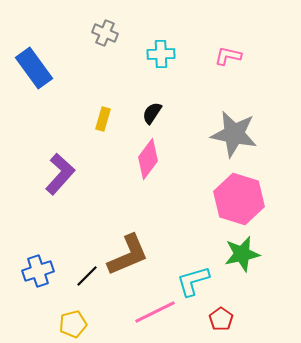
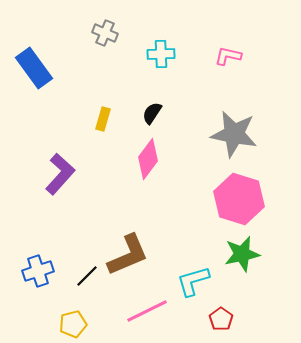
pink line: moved 8 px left, 1 px up
